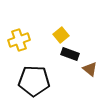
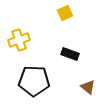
yellow square: moved 4 px right, 22 px up; rotated 14 degrees clockwise
brown triangle: moved 2 px left, 18 px down
